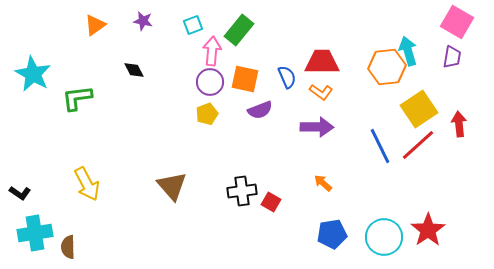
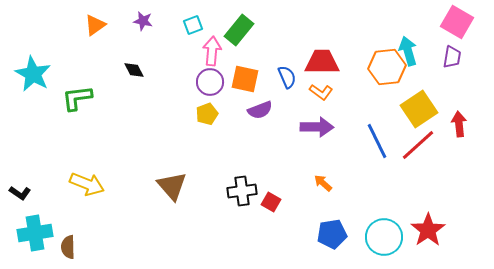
blue line: moved 3 px left, 5 px up
yellow arrow: rotated 40 degrees counterclockwise
